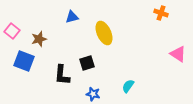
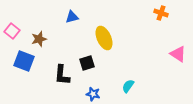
yellow ellipse: moved 5 px down
